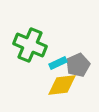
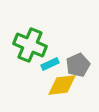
cyan rectangle: moved 8 px left, 1 px down
